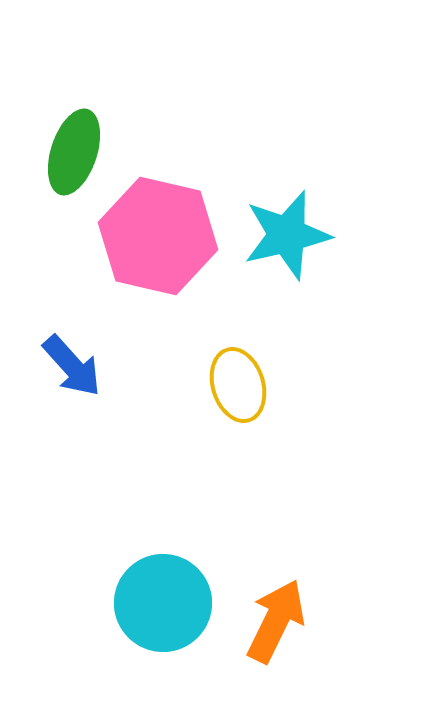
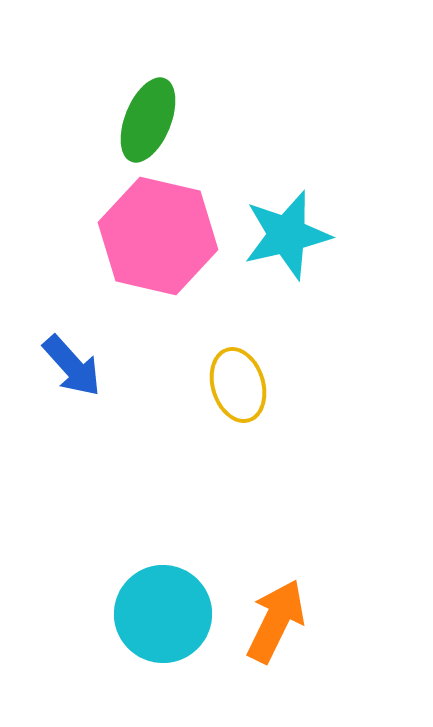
green ellipse: moved 74 px right, 32 px up; rotated 4 degrees clockwise
cyan circle: moved 11 px down
